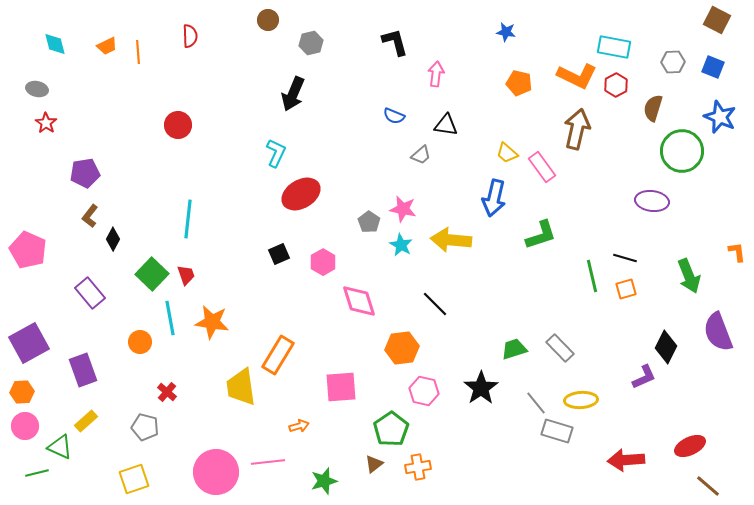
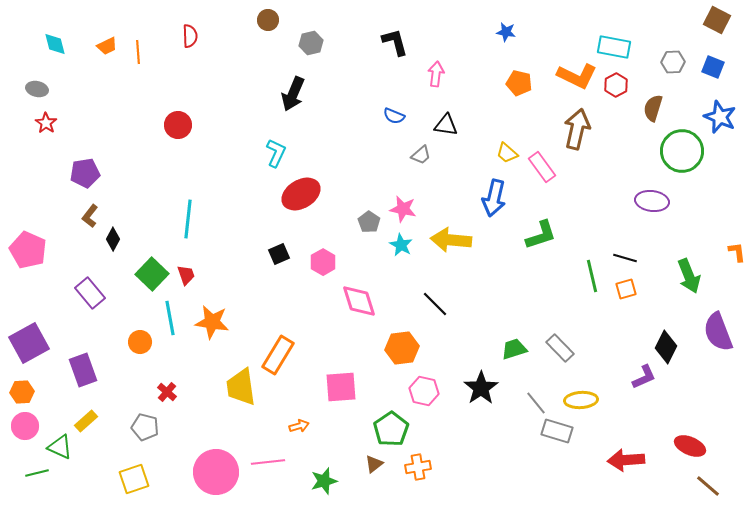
red ellipse at (690, 446): rotated 48 degrees clockwise
